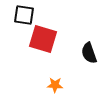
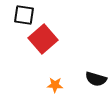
red square: rotated 32 degrees clockwise
black semicircle: moved 7 px right, 26 px down; rotated 55 degrees counterclockwise
